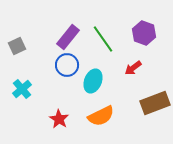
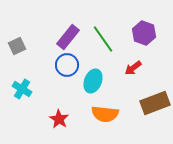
cyan cross: rotated 18 degrees counterclockwise
orange semicircle: moved 4 px right, 2 px up; rotated 32 degrees clockwise
